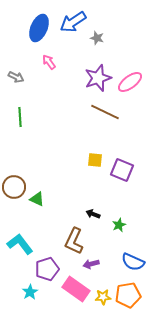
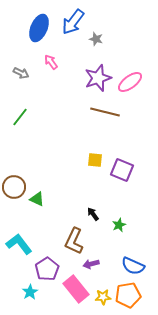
blue arrow: rotated 20 degrees counterclockwise
gray star: moved 1 px left, 1 px down
pink arrow: moved 2 px right
gray arrow: moved 5 px right, 4 px up
brown line: rotated 12 degrees counterclockwise
green line: rotated 42 degrees clockwise
black arrow: rotated 32 degrees clockwise
cyan L-shape: moved 1 px left
blue semicircle: moved 4 px down
purple pentagon: rotated 15 degrees counterclockwise
pink rectangle: rotated 16 degrees clockwise
